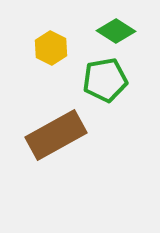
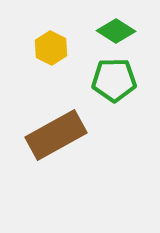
green pentagon: moved 9 px right; rotated 9 degrees clockwise
